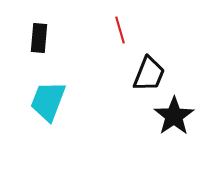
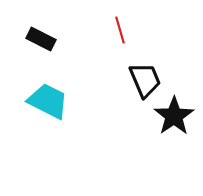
black rectangle: moved 2 px right, 1 px down; rotated 68 degrees counterclockwise
black trapezoid: moved 4 px left, 6 px down; rotated 45 degrees counterclockwise
cyan trapezoid: rotated 96 degrees clockwise
